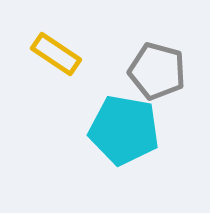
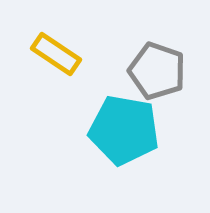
gray pentagon: rotated 4 degrees clockwise
